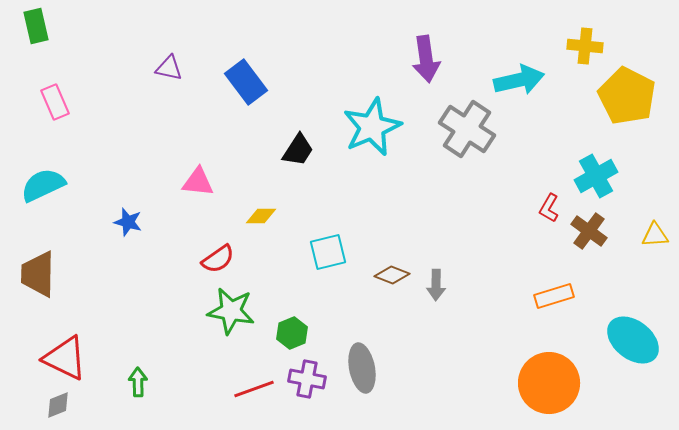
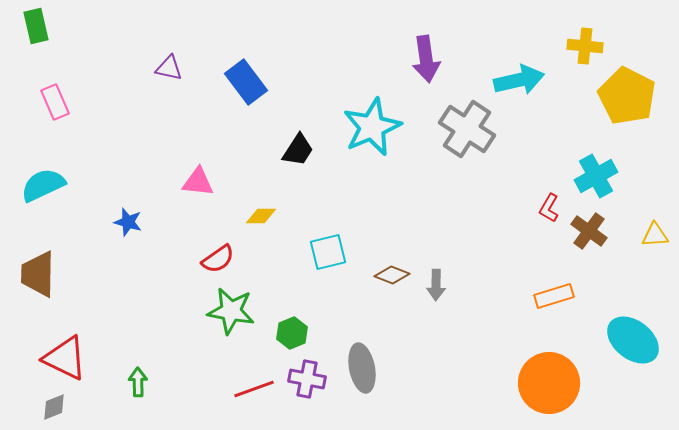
gray diamond: moved 4 px left, 2 px down
